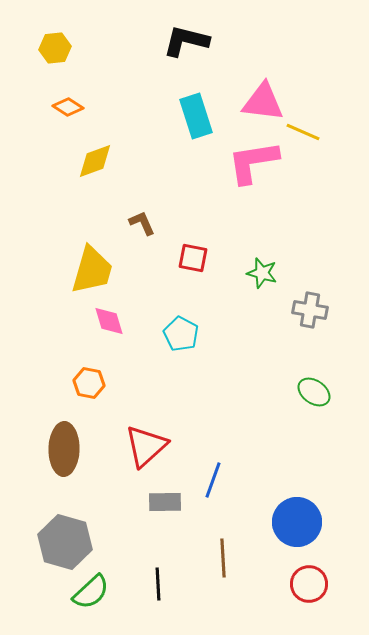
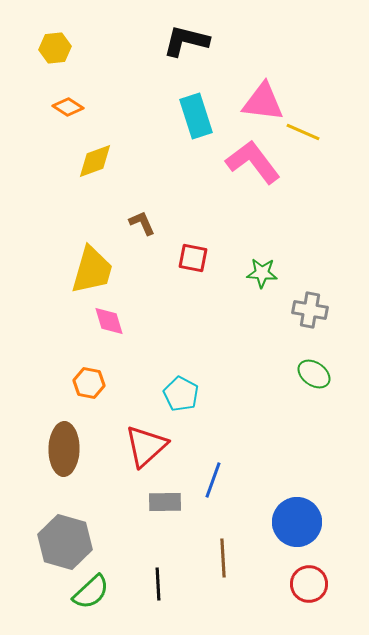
pink L-shape: rotated 62 degrees clockwise
green star: rotated 12 degrees counterclockwise
cyan pentagon: moved 60 px down
green ellipse: moved 18 px up
